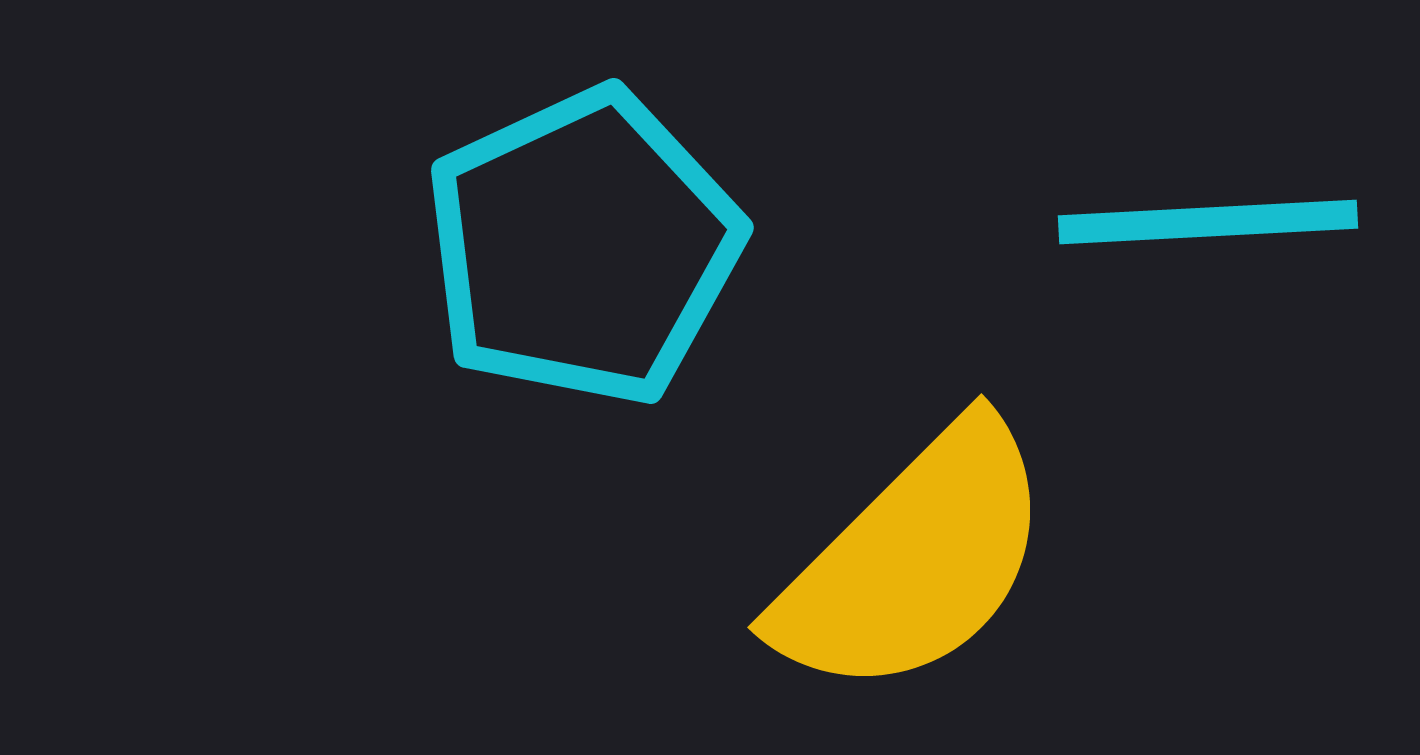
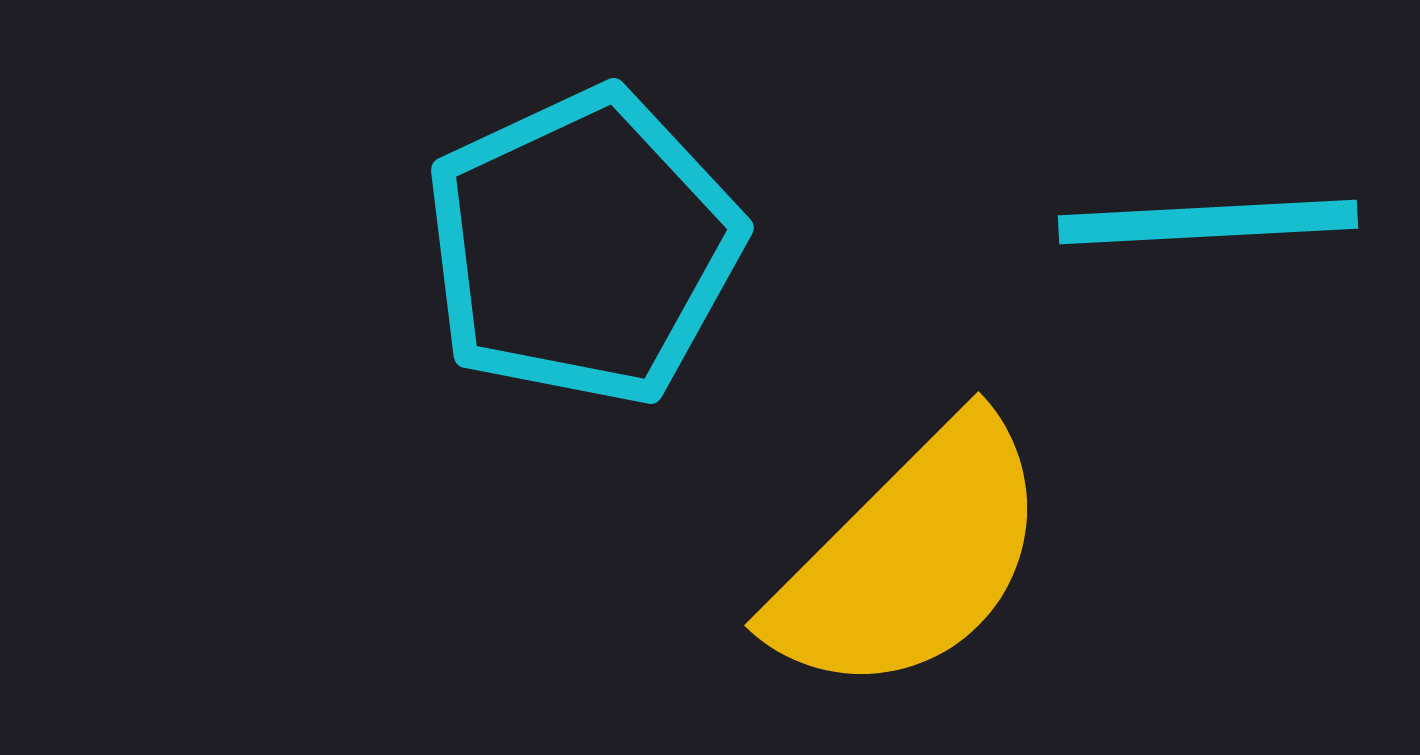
yellow semicircle: moved 3 px left, 2 px up
